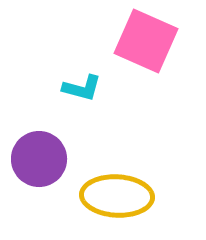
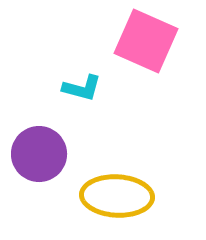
purple circle: moved 5 px up
